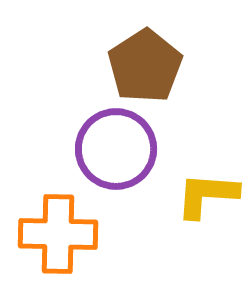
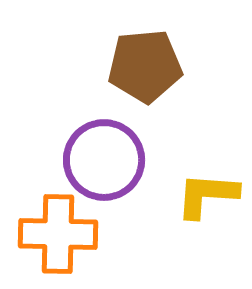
brown pentagon: rotated 28 degrees clockwise
purple circle: moved 12 px left, 11 px down
